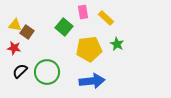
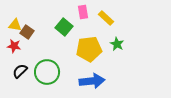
red star: moved 2 px up
